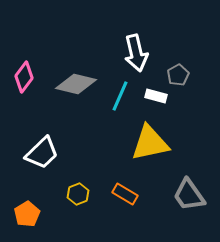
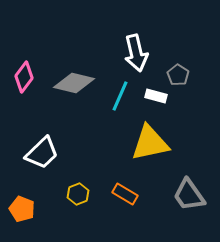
gray pentagon: rotated 10 degrees counterclockwise
gray diamond: moved 2 px left, 1 px up
orange pentagon: moved 5 px left, 5 px up; rotated 20 degrees counterclockwise
